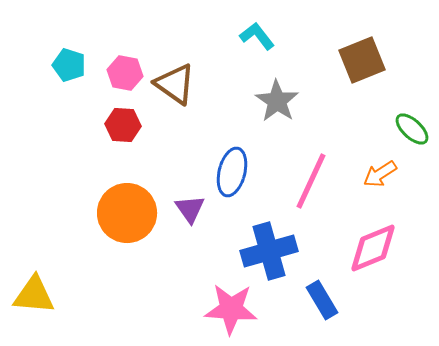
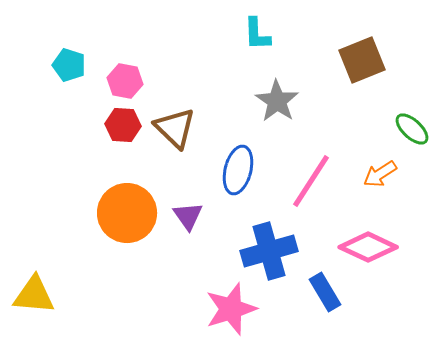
cyan L-shape: moved 2 px up; rotated 144 degrees counterclockwise
pink hexagon: moved 8 px down
brown triangle: moved 44 px down; rotated 9 degrees clockwise
blue ellipse: moved 6 px right, 2 px up
pink line: rotated 8 degrees clockwise
purple triangle: moved 2 px left, 7 px down
pink diamond: moved 5 px left, 1 px up; rotated 48 degrees clockwise
blue rectangle: moved 3 px right, 8 px up
pink star: rotated 22 degrees counterclockwise
